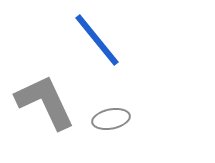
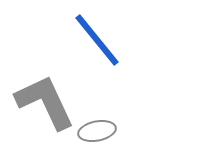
gray ellipse: moved 14 px left, 12 px down
